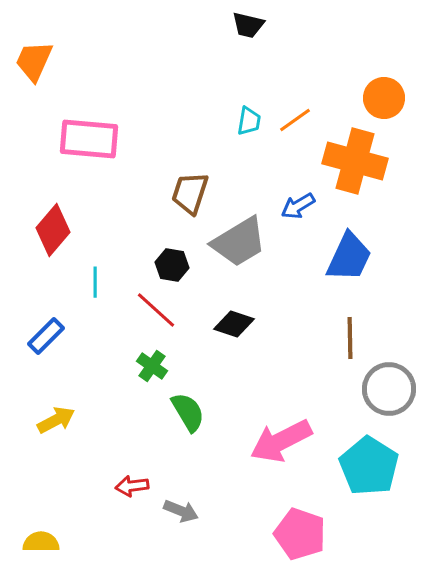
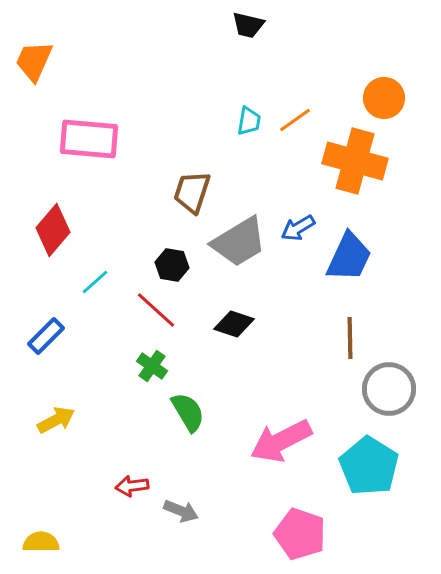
brown trapezoid: moved 2 px right, 1 px up
blue arrow: moved 22 px down
cyan line: rotated 48 degrees clockwise
